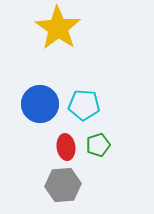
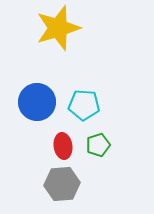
yellow star: rotated 21 degrees clockwise
blue circle: moved 3 px left, 2 px up
red ellipse: moved 3 px left, 1 px up
gray hexagon: moved 1 px left, 1 px up
